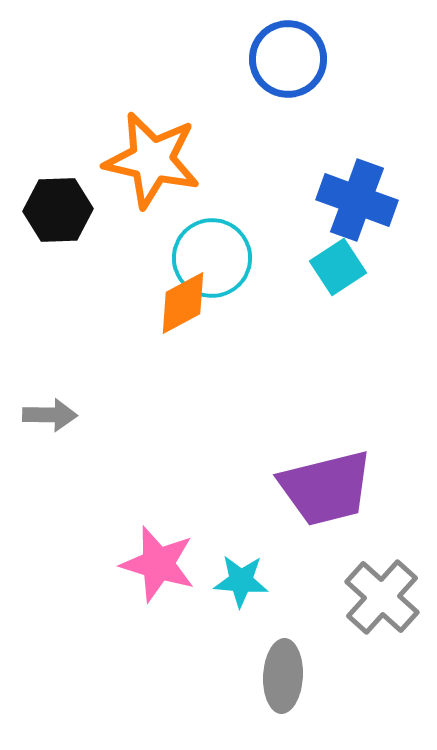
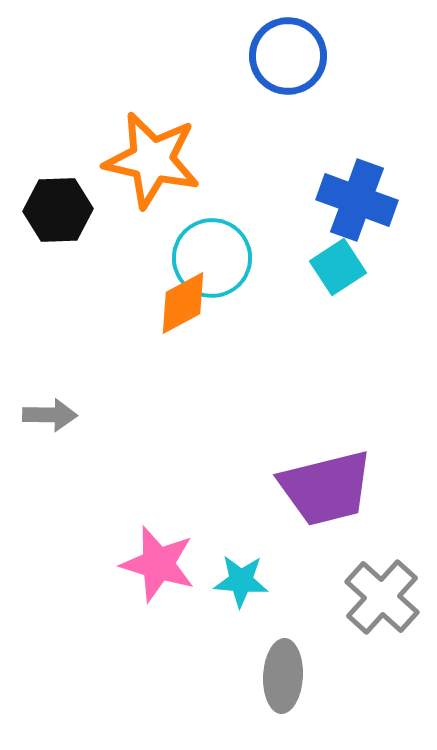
blue circle: moved 3 px up
